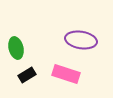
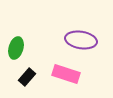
green ellipse: rotated 30 degrees clockwise
black rectangle: moved 2 px down; rotated 18 degrees counterclockwise
